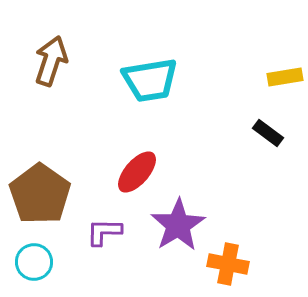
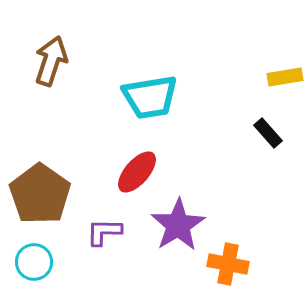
cyan trapezoid: moved 17 px down
black rectangle: rotated 12 degrees clockwise
